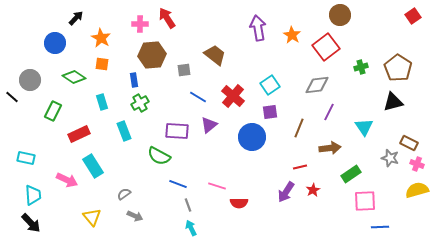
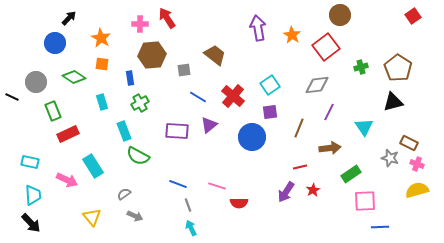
black arrow at (76, 18): moved 7 px left
gray circle at (30, 80): moved 6 px right, 2 px down
blue rectangle at (134, 80): moved 4 px left, 2 px up
black line at (12, 97): rotated 16 degrees counterclockwise
green rectangle at (53, 111): rotated 48 degrees counterclockwise
red rectangle at (79, 134): moved 11 px left
green semicircle at (159, 156): moved 21 px left
cyan rectangle at (26, 158): moved 4 px right, 4 px down
